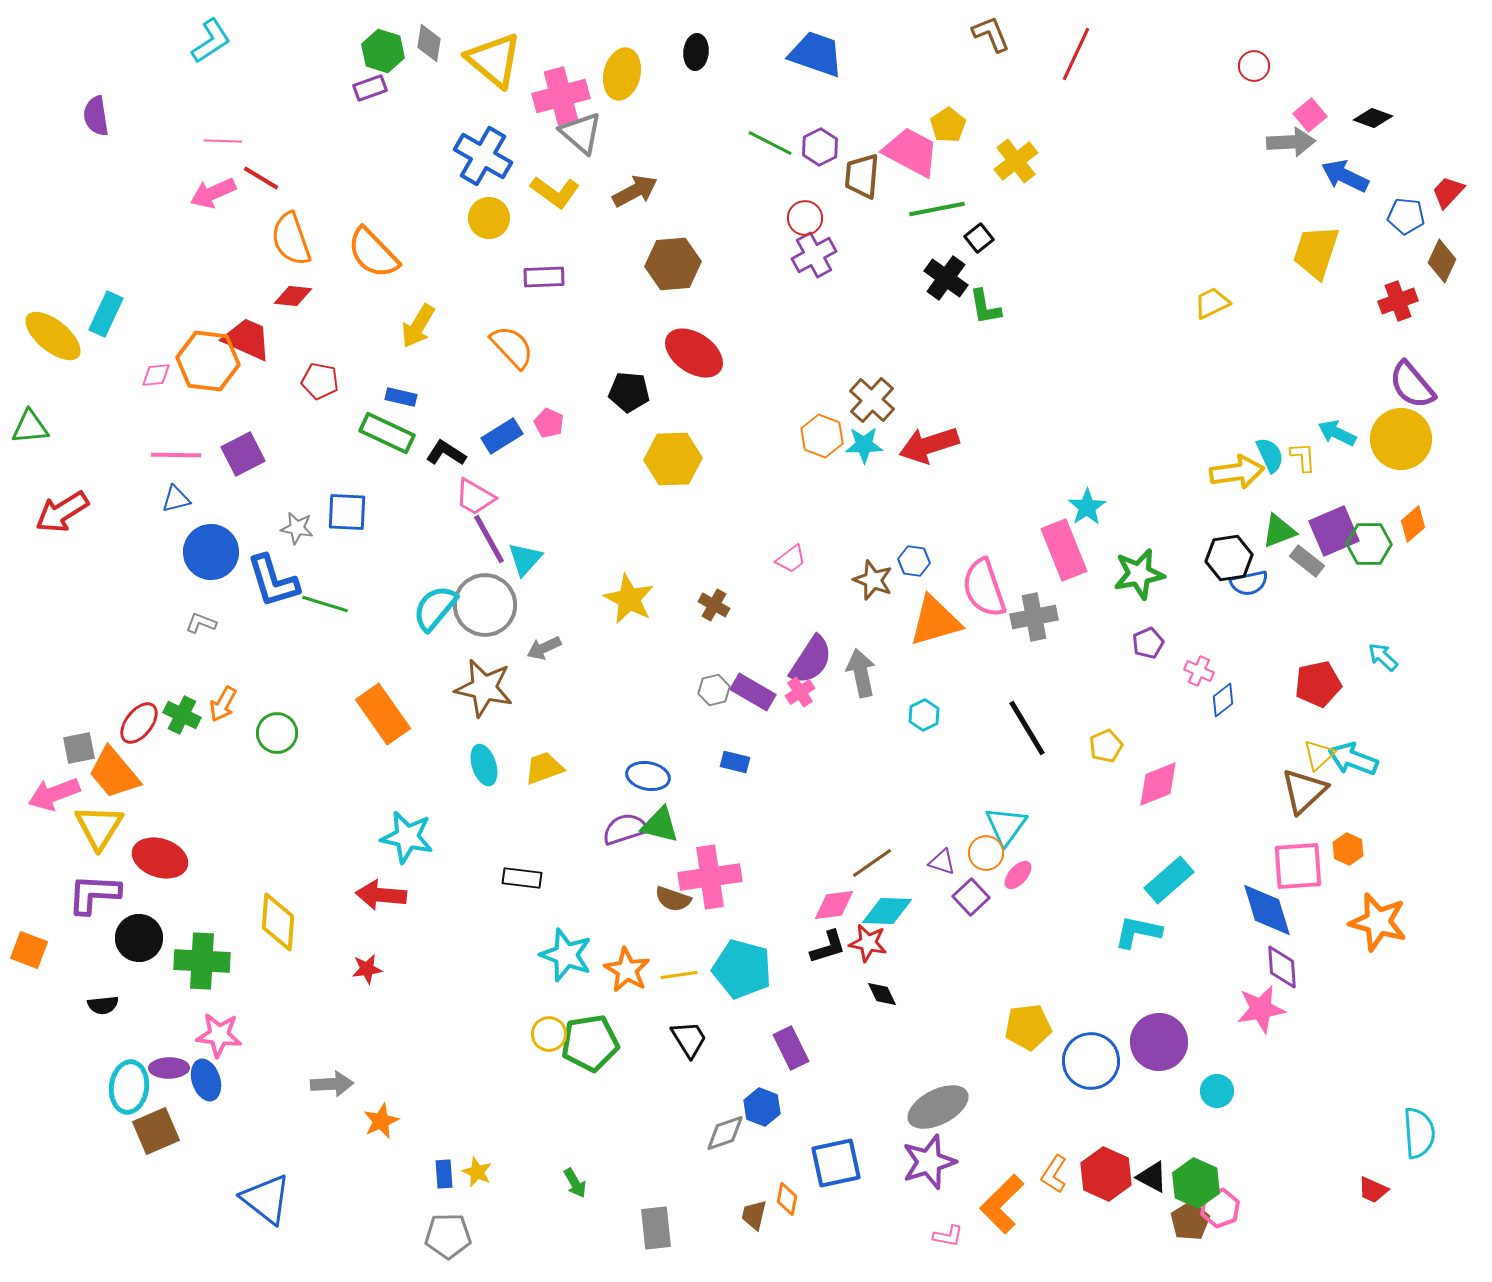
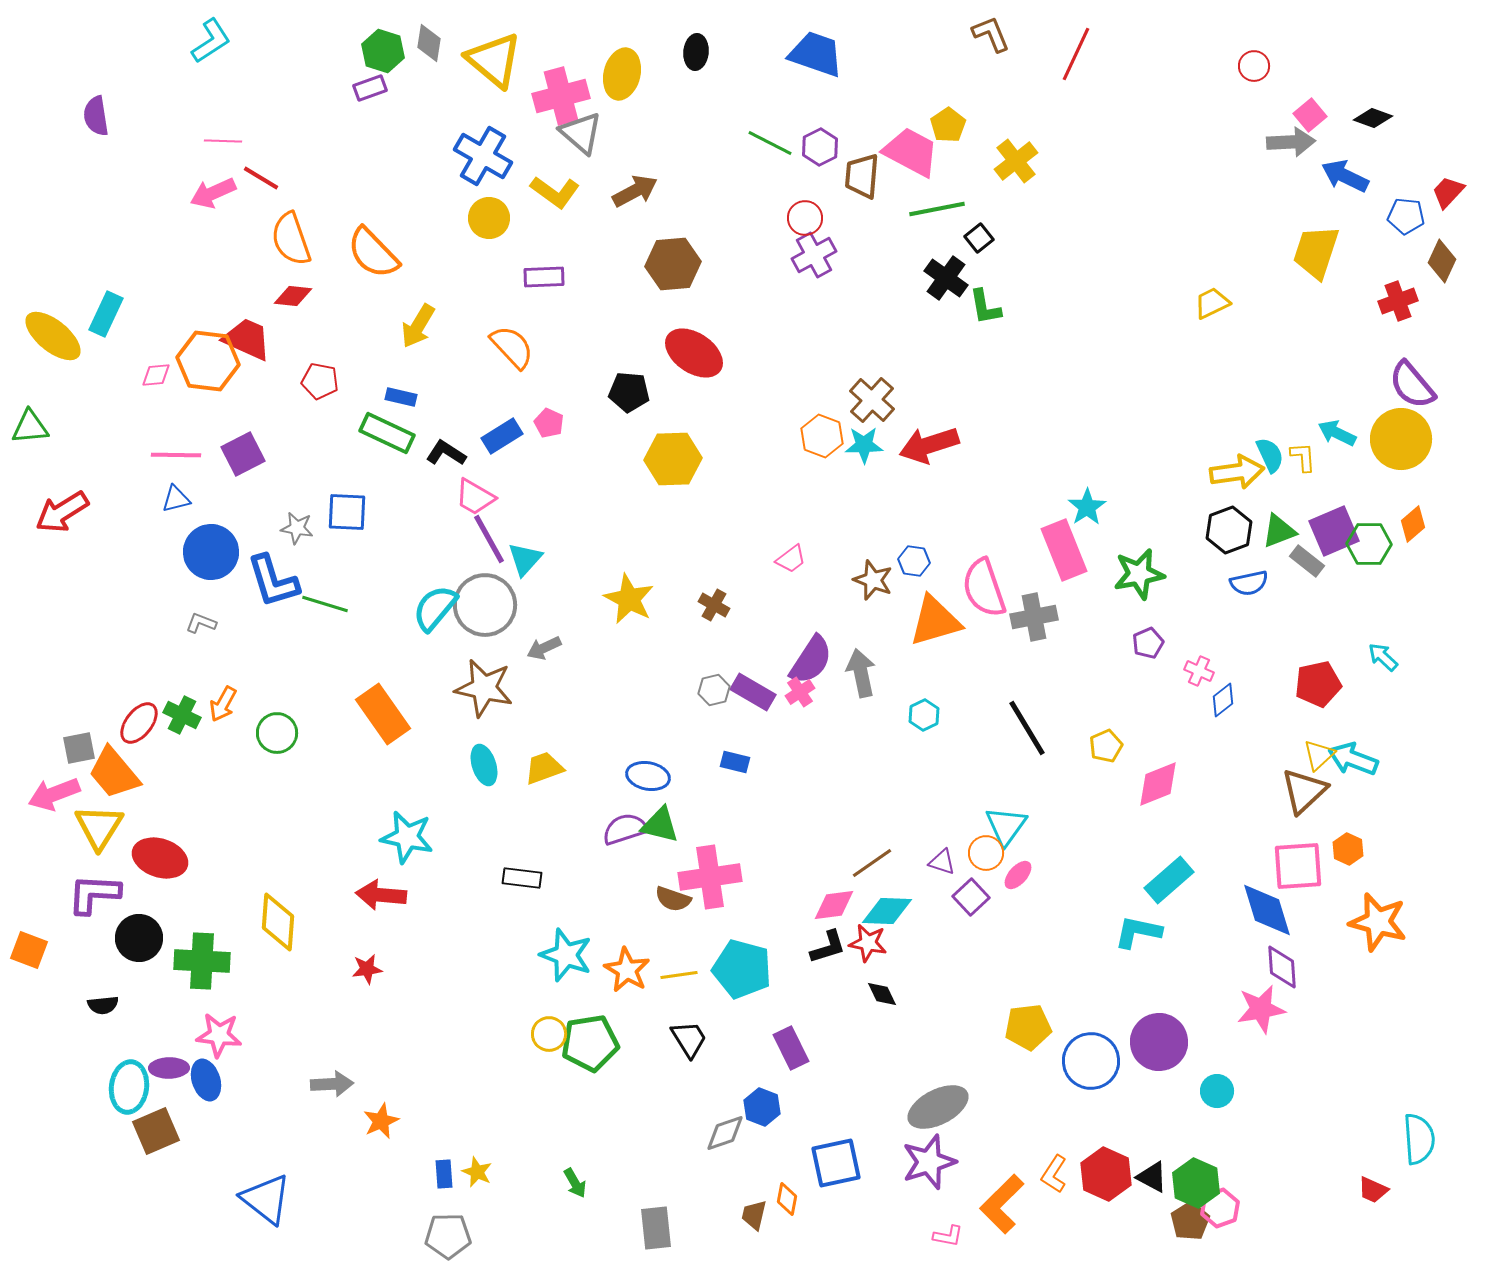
black hexagon at (1229, 558): moved 28 px up; rotated 12 degrees counterclockwise
cyan semicircle at (1419, 1133): moved 6 px down
